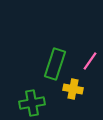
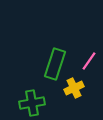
pink line: moved 1 px left
yellow cross: moved 1 px right, 1 px up; rotated 36 degrees counterclockwise
